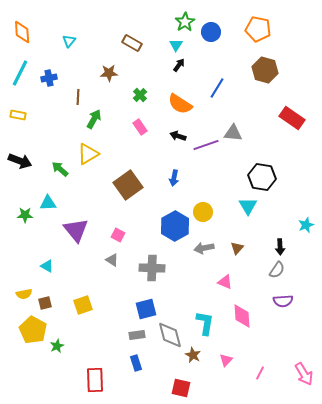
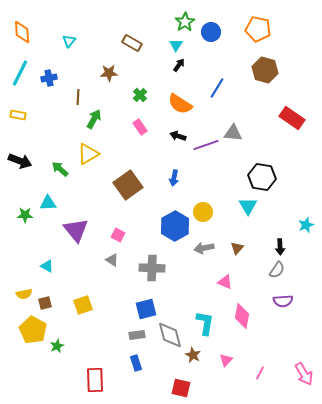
pink diamond at (242, 316): rotated 15 degrees clockwise
